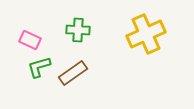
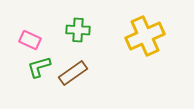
yellow cross: moved 1 px left, 2 px down
